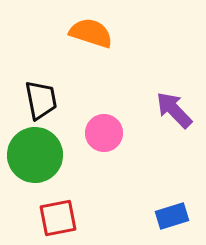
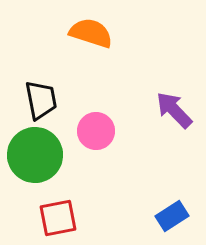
pink circle: moved 8 px left, 2 px up
blue rectangle: rotated 16 degrees counterclockwise
